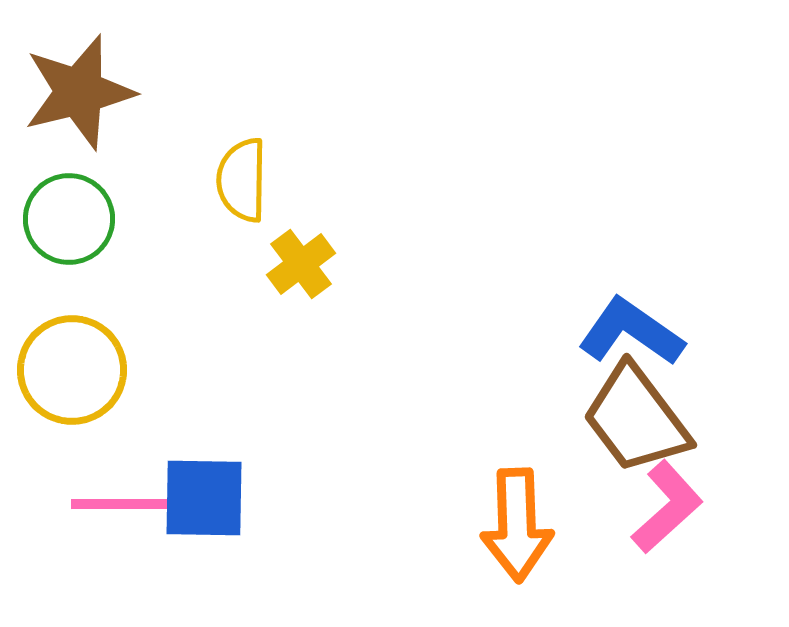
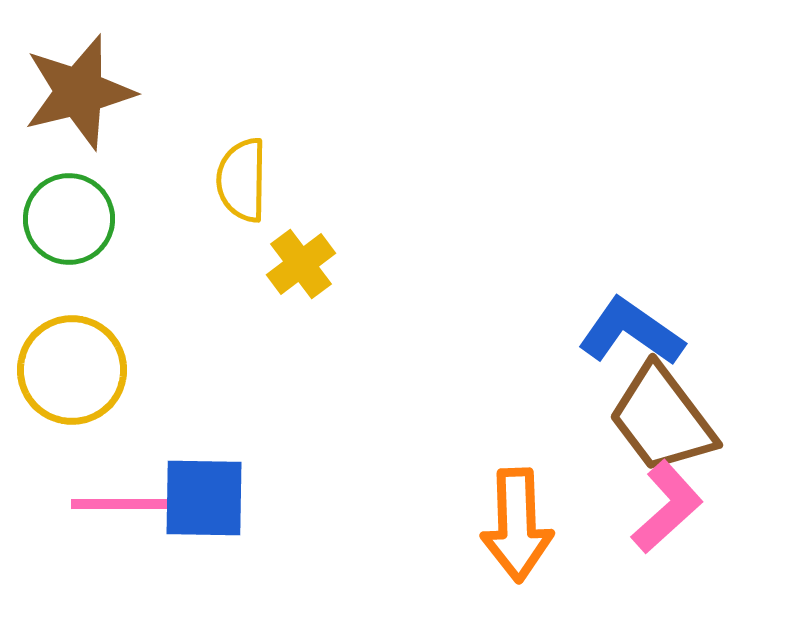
brown trapezoid: moved 26 px right
